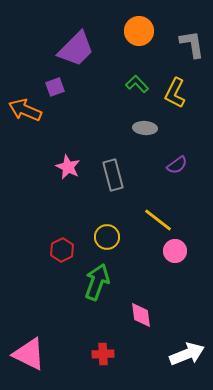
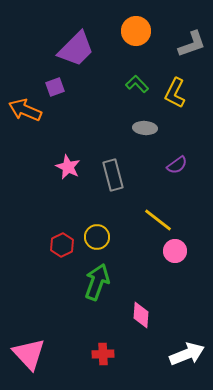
orange circle: moved 3 px left
gray L-shape: rotated 80 degrees clockwise
yellow circle: moved 10 px left
red hexagon: moved 5 px up
pink diamond: rotated 12 degrees clockwise
pink triangle: rotated 21 degrees clockwise
